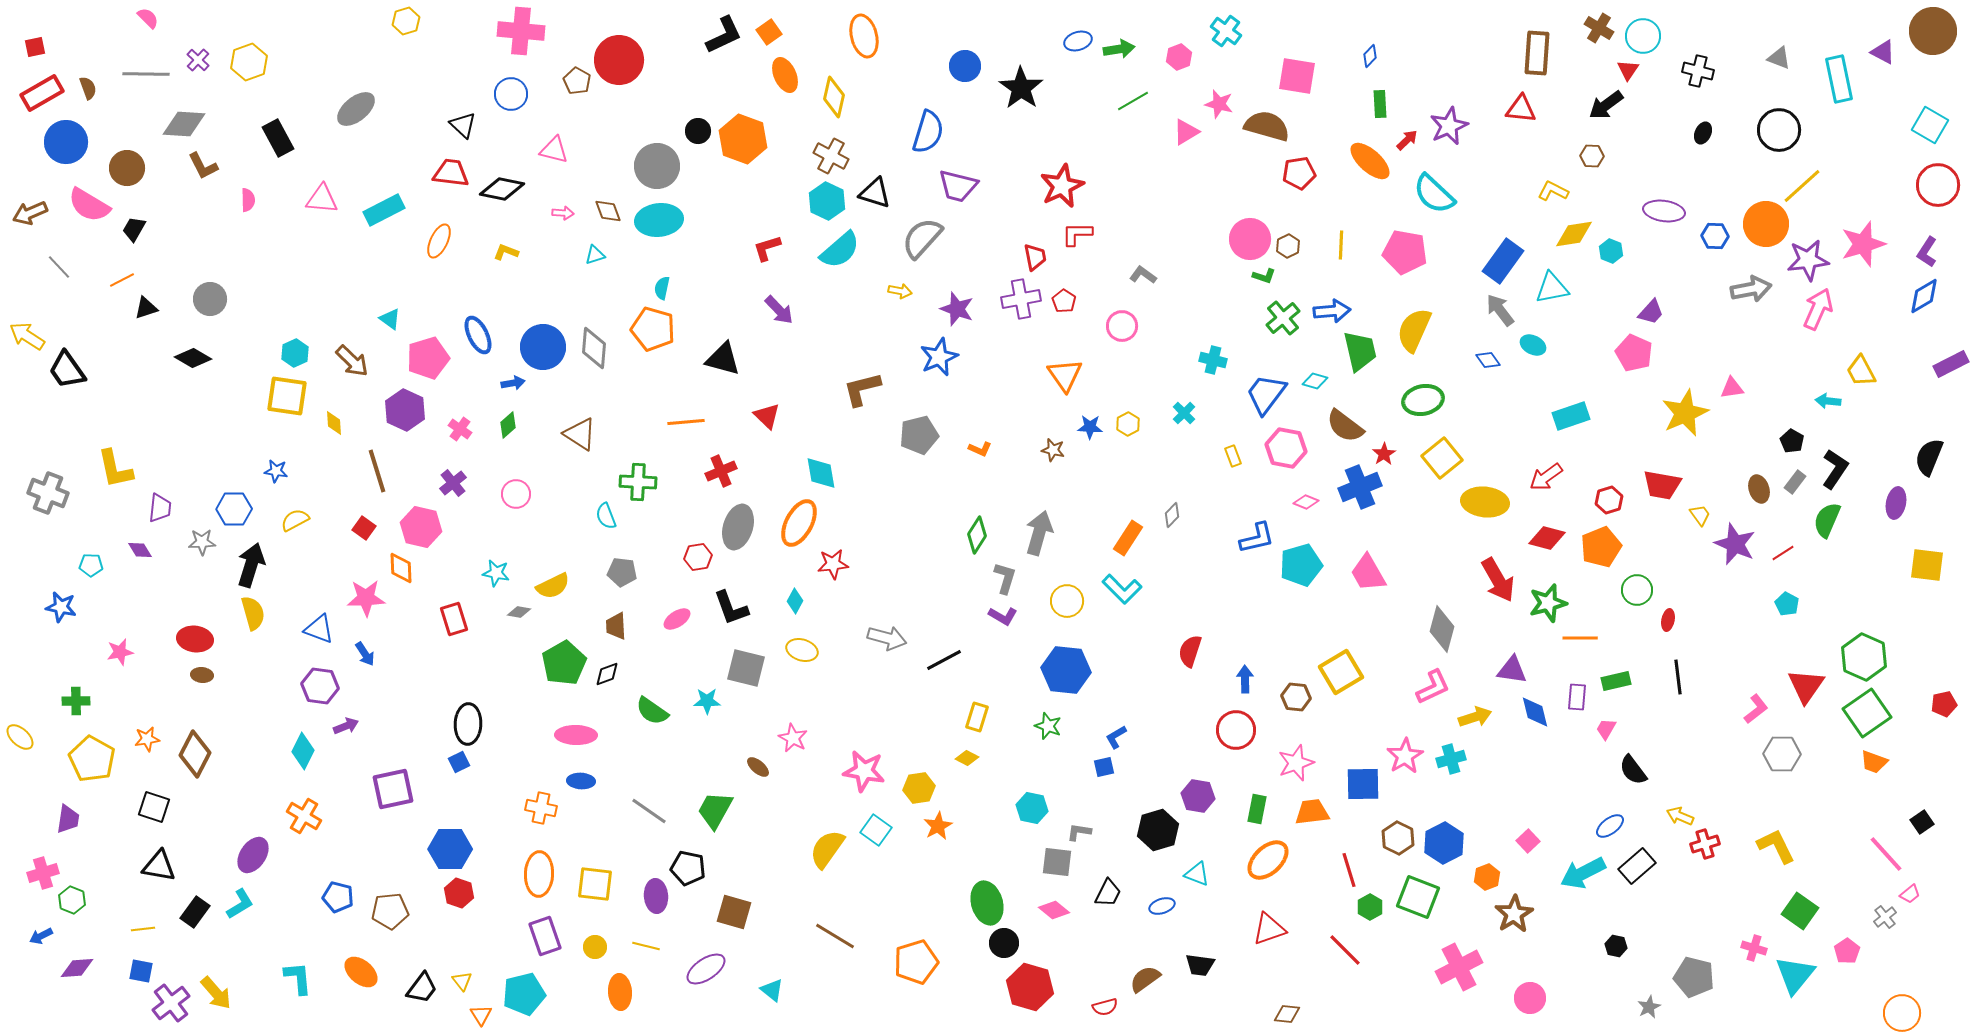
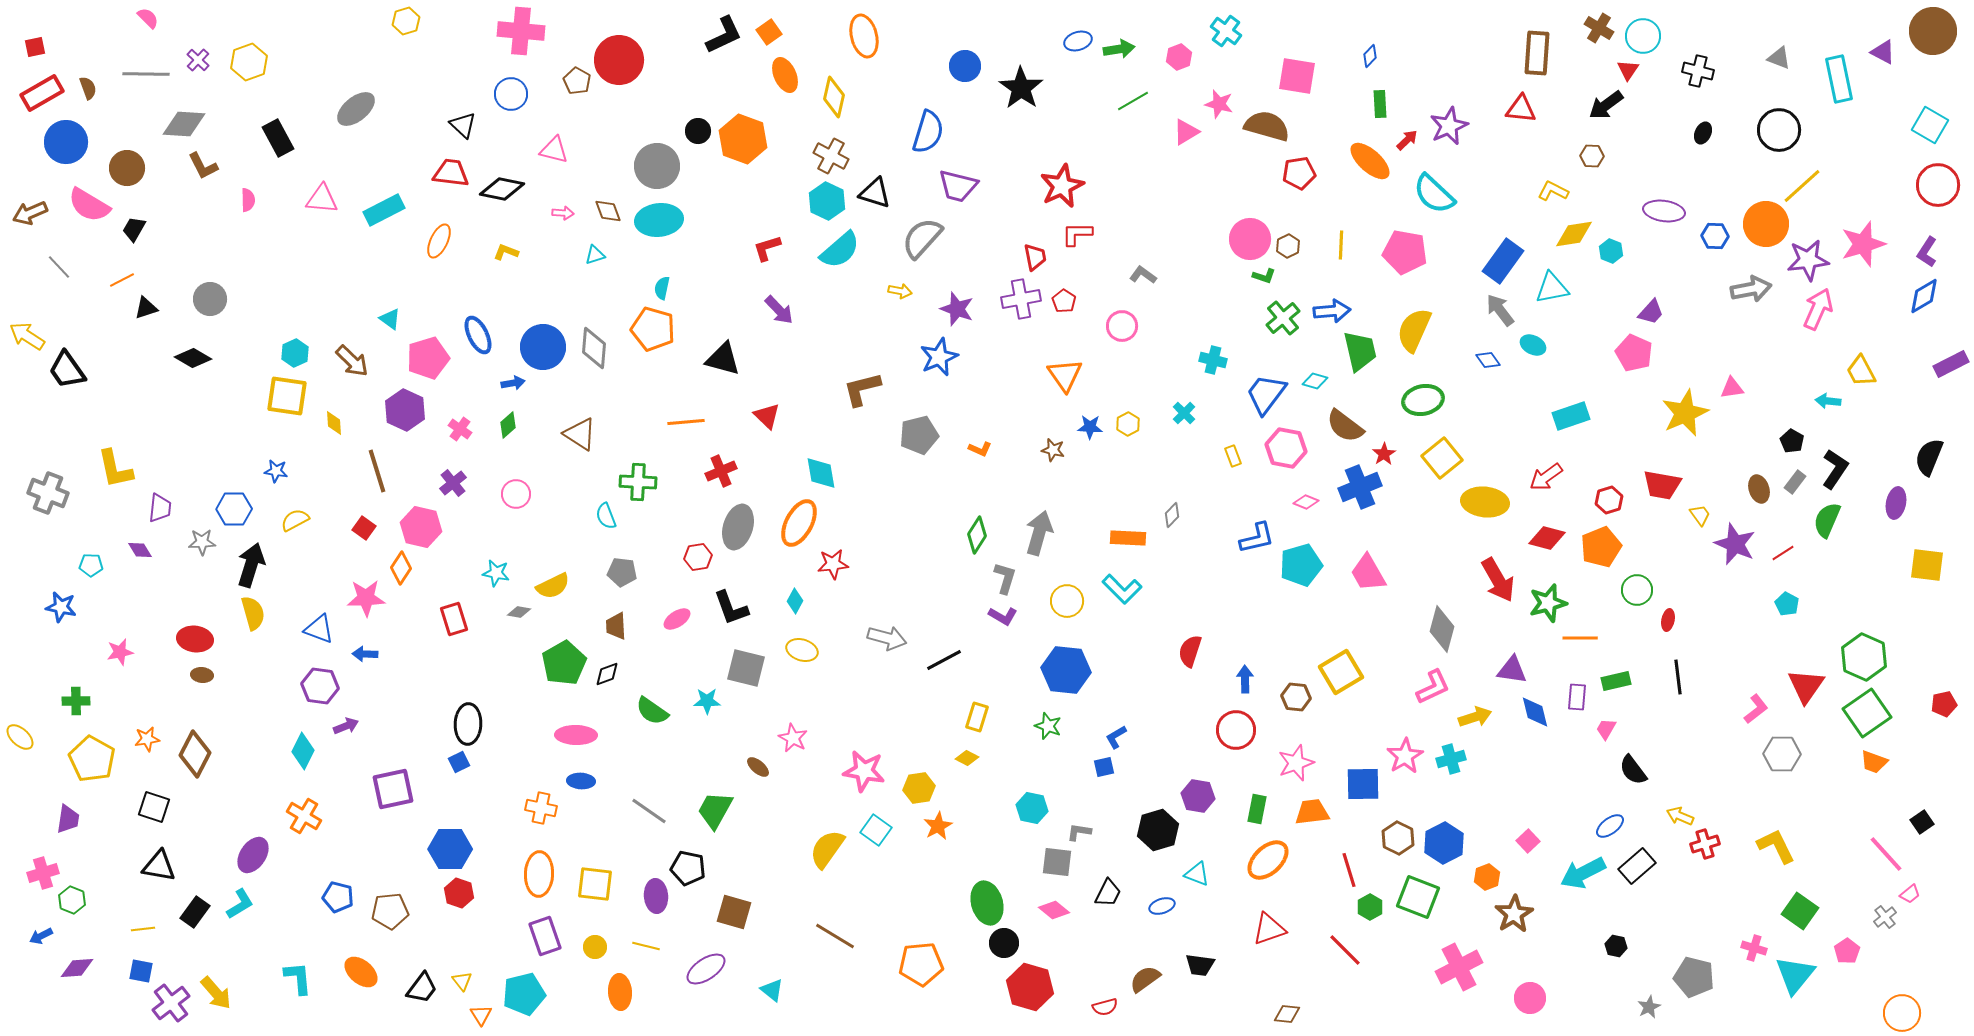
orange rectangle at (1128, 538): rotated 60 degrees clockwise
orange diamond at (401, 568): rotated 36 degrees clockwise
blue arrow at (365, 654): rotated 125 degrees clockwise
orange pentagon at (916, 962): moved 5 px right, 2 px down; rotated 12 degrees clockwise
